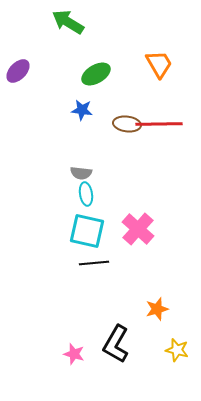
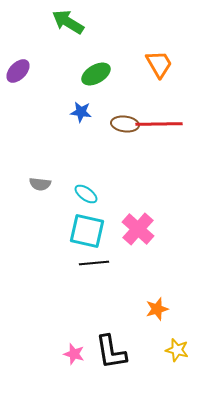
blue star: moved 1 px left, 2 px down
brown ellipse: moved 2 px left
gray semicircle: moved 41 px left, 11 px down
cyan ellipse: rotated 45 degrees counterclockwise
black L-shape: moved 5 px left, 8 px down; rotated 39 degrees counterclockwise
